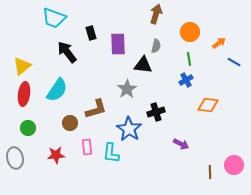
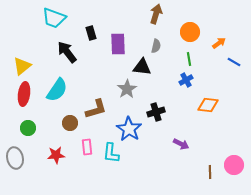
black triangle: moved 1 px left, 2 px down
